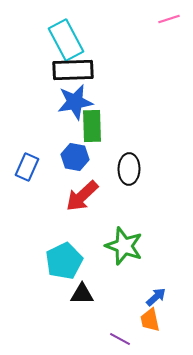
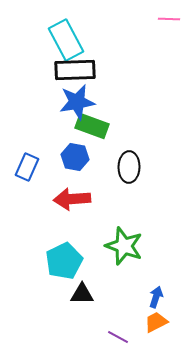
pink line: rotated 20 degrees clockwise
black rectangle: moved 2 px right
blue star: moved 2 px right
green rectangle: rotated 68 degrees counterclockwise
black ellipse: moved 2 px up
red arrow: moved 10 px left, 3 px down; rotated 39 degrees clockwise
blue arrow: rotated 30 degrees counterclockwise
orange trapezoid: moved 6 px right, 2 px down; rotated 75 degrees clockwise
purple line: moved 2 px left, 2 px up
